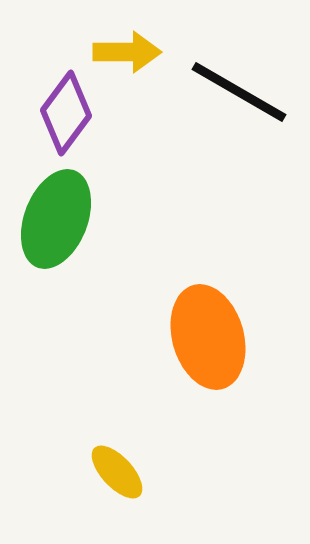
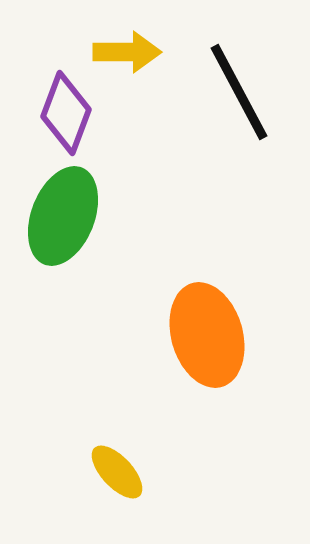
black line: rotated 32 degrees clockwise
purple diamond: rotated 16 degrees counterclockwise
green ellipse: moved 7 px right, 3 px up
orange ellipse: moved 1 px left, 2 px up
